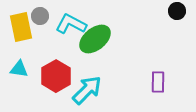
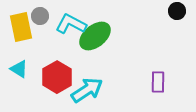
green ellipse: moved 3 px up
cyan triangle: rotated 24 degrees clockwise
red hexagon: moved 1 px right, 1 px down
cyan arrow: rotated 12 degrees clockwise
